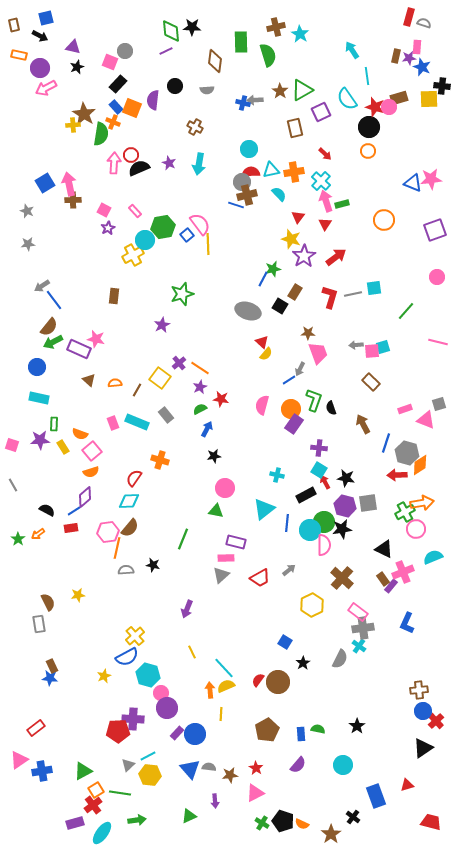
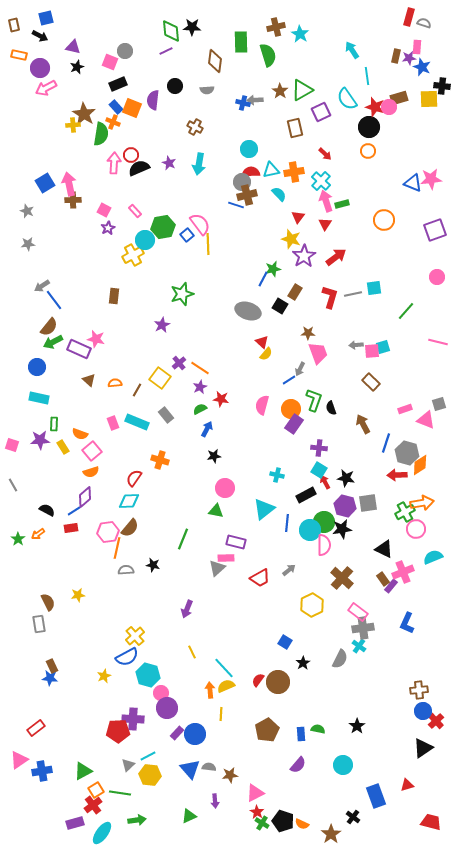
black rectangle at (118, 84): rotated 24 degrees clockwise
gray triangle at (221, 575): moved 4 px left, 7 px up
red star at (256, 768): moved 1 px right, 44 px down
